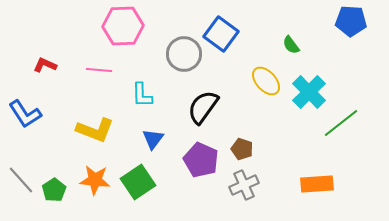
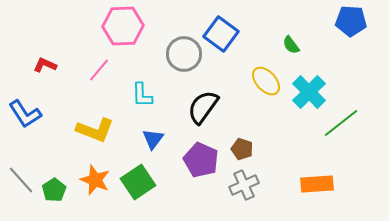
pink line: rotated 55 degrees counterclockwise
orange star: rotated 16 degrees clockwise
